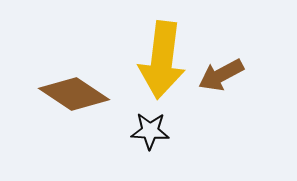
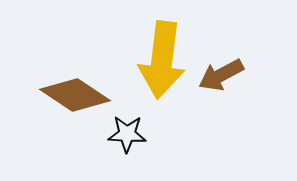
brown diamond: moved 1 px right, 1 px down
black star: moved 23 px left, 3 px down
